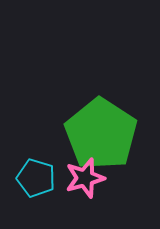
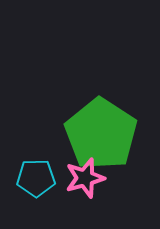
cyan pentagon: rotated 18 degrees counterclockwise
